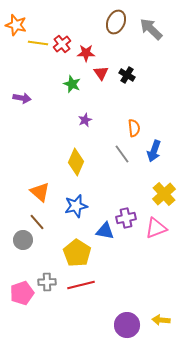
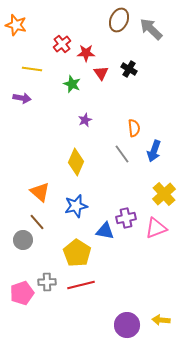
brown ellipse: moved 3 px right, 2 px up
yellow line: moved 6 px left, 26 px down
black cross: moved 2 px right, 6 px up
